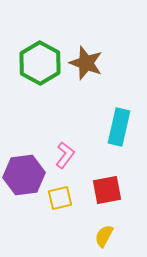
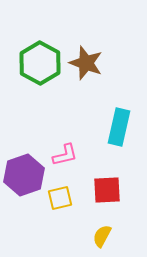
pink L-shape: rotated 40 degrees clockwise
purple hexagon: rotated 12 degrees counterclockwise
red square: rotated 8 degrees clockwise
yellow semicircle: moved 2 px left
